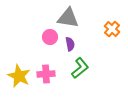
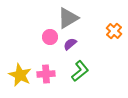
gray triangle: rotated 40 degrees counterclockwise
orange cross: moved 2 px right, 2 px down
purple semicircle: rotated 120 degrees counterclockwise
green L-shape: moved 3 px down
yellow star: moved 1 px right, 1 px up
